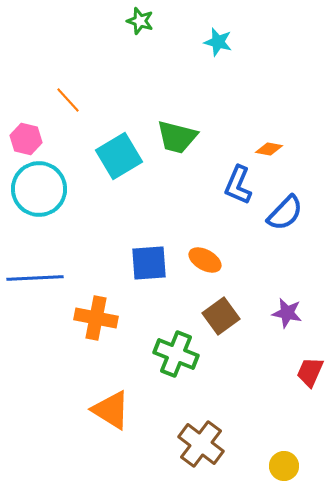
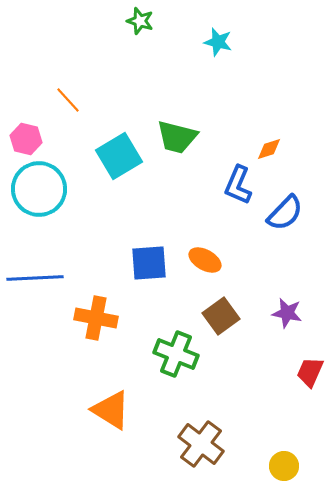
orange diamond: rotated 28 degrees counterclockwise
